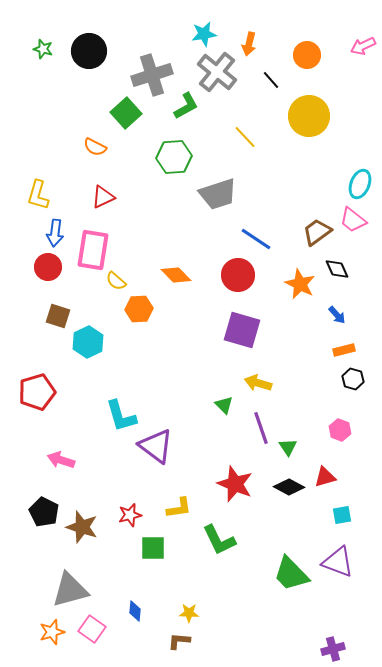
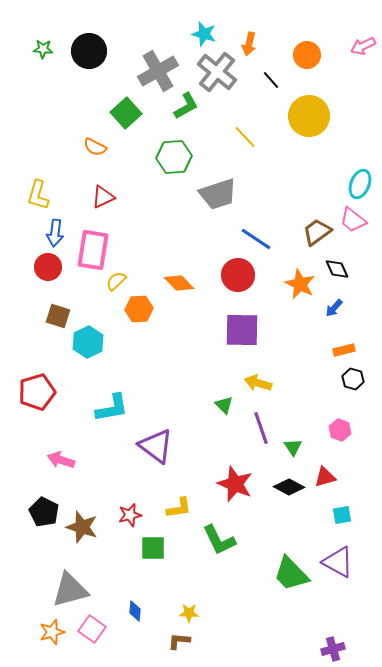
cyan star at (204, 34): rotated 25 degrees clockwise
green star at (43, 49): rotated 12 degrees counterclockwise
gray cross at (152, 75): moved 6 px right, 4 px up; rotated 12 degrees counterclockwise
orange diamond at (176, 275): moved 3 px right, 8 px down
yellow semicircle at (116, 281): rotated 95 degrees clockwise
blue arrow at (337, 315): moved 3 px left, 7 px up; rotated 84 degrees clockwise
purple square at (242, 330): rotated 15 degrees counterclockwise
cyan L-shape at (121, 416): moved 9 px left, 8 px up; rotated 84 degrees counterclockwise
green triangle at (288, 447): moved 5 px right
purple triangle at (338, 562): rotated 8 degrees clockwise
